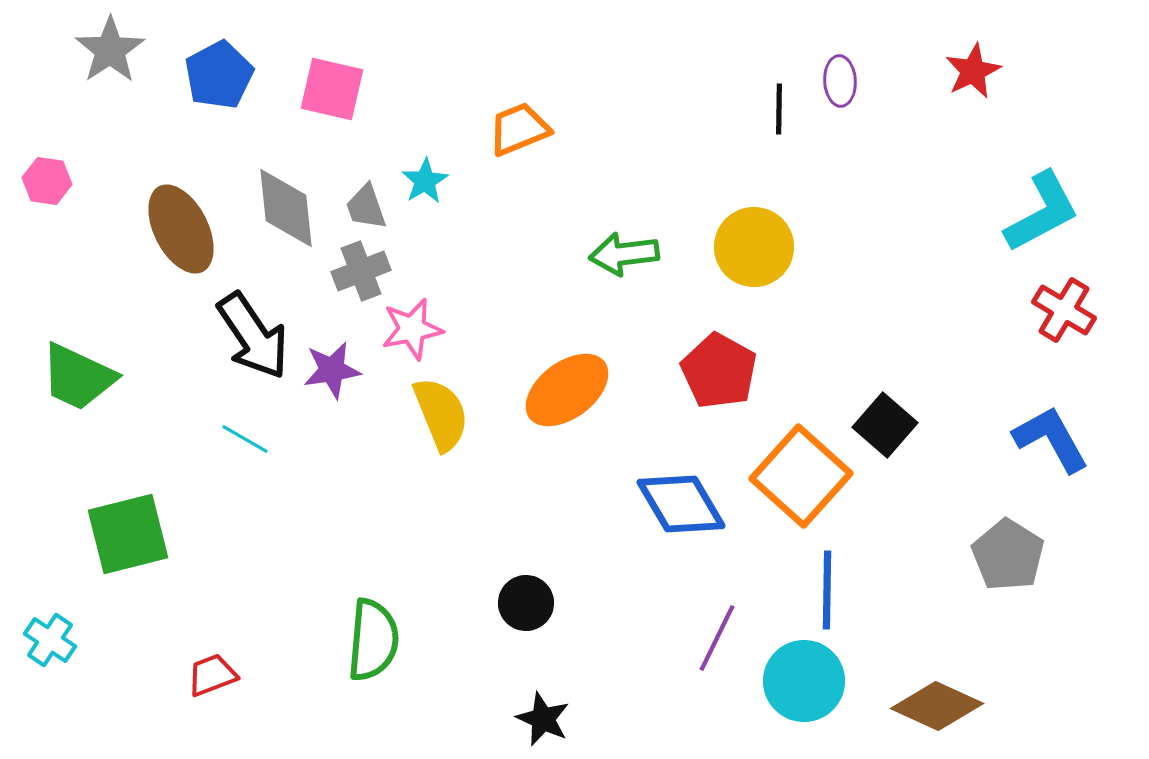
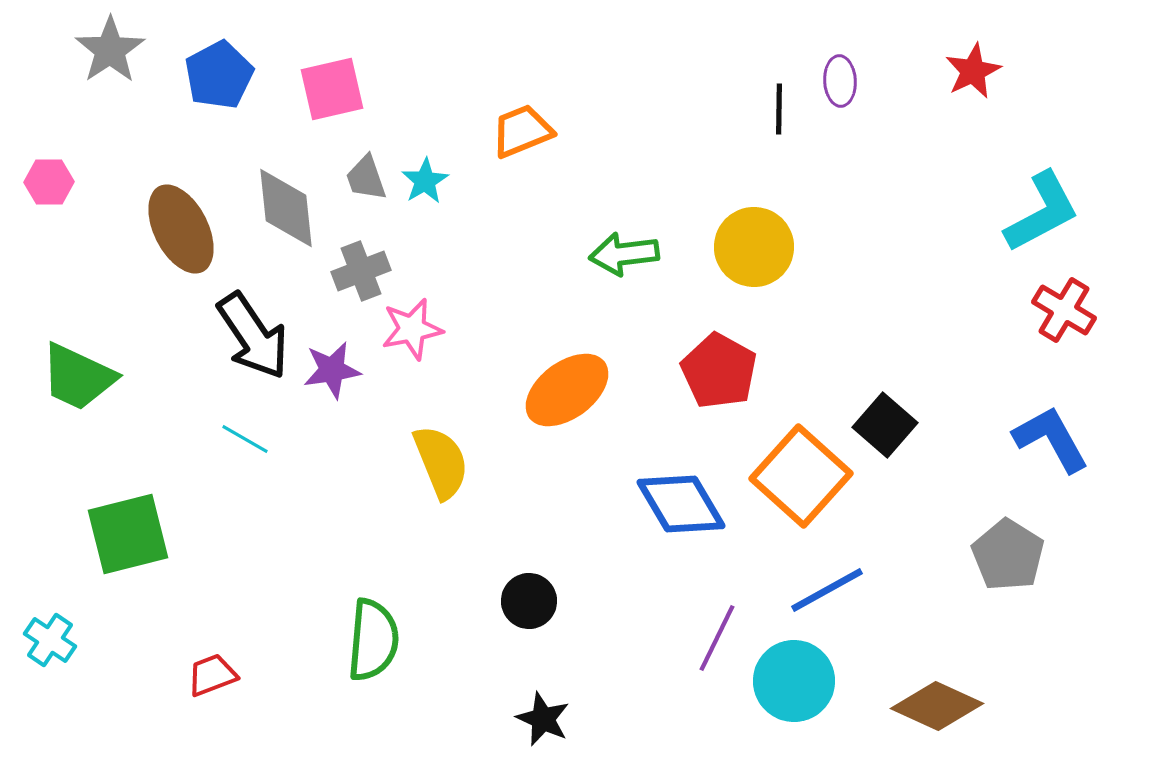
pink square: rotated 26 degrees counterclockwise
orange trapezoid: moved 3 px right, 2 px down
pink hexagon: moved 2 px right, 1 px down; rotated 9 degrees counterclockwise
gray trapezoid: moved 29 px up
yellow semicircle: moved 48 px down
blue line: rotated 60 degrees clockwise
black circle: moved 3 px right, 2 px up
cyan circle: moved 10 px left
